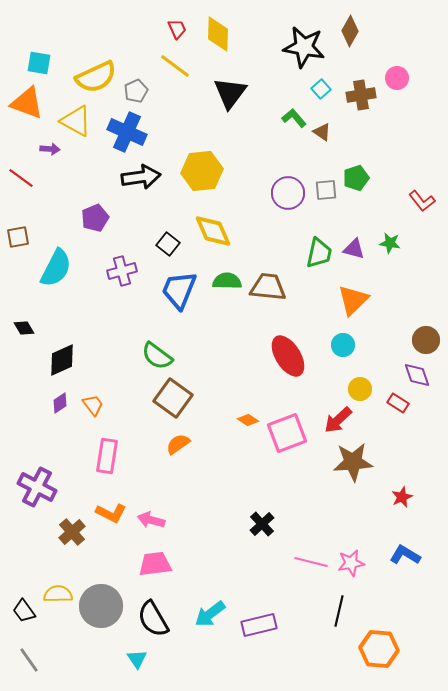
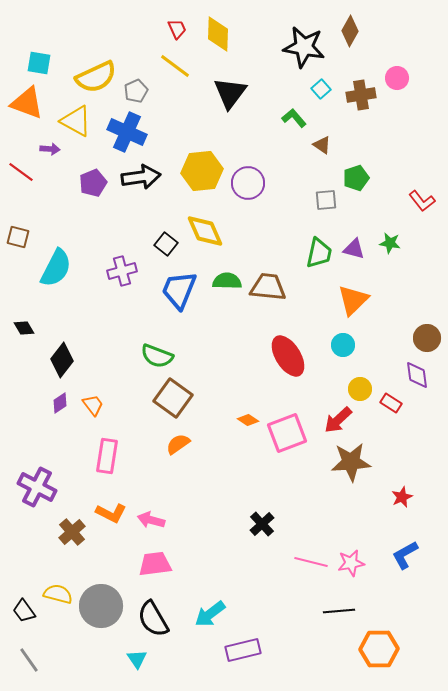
brown triangle at (322, 132): moved 13 px down
red line at (21, 178): moved 6 px up
gray square at (326, 190): moved 10 px down
purple circle at (288, 193): moved 40 px left, 10 px up
purple pentagon at (95, 218): moved 2 px left, 35 px up
yellow diamond at (213, 231): moved 8 px left
brown square at (18, 237): rotated 25 degrees clockwise
black square at (168, 244): moved 2 px left
brown circle at (426, 340): moved 1 px right, 2 px up
green semicircle at (157, 356): rotated 16 degrees counterclockwise
black diamond at (62, 360): rotated 28 degrees counterclockwise
purple diamond at (417, 375): rotated 12 degrees clockwise
red rectangle at (398, 403): moved 7 px left
brown star at (353, 462): moved 2 px left
blue L-shape at (405, 555): rotated 60 degrees counterclockwise
yellow semicircle at (58, 594): rotated 16 degrees clockwise
black line at (339, 611): rotated 72 degrees clockwise
purple rectangle at (259, 625): moved 16 px left, 25 px down
orange hexagon at (379, 649): rotated 6 degrees counterclockwise
